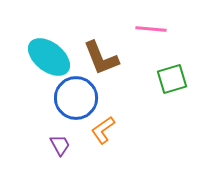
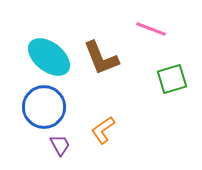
pink line: rotated 16 degrees clockwise
blue circle: moved 32 px left, 9 px down
